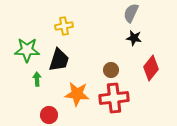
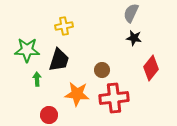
brown circle: moved 9 px left
